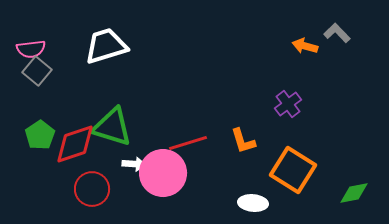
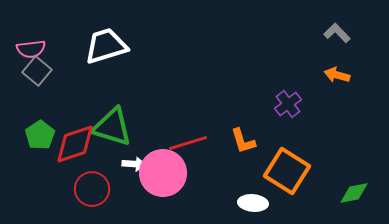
orange arrow: moved 32 px right, 29 px down
orange square: moved 6 px left, 1 px down
